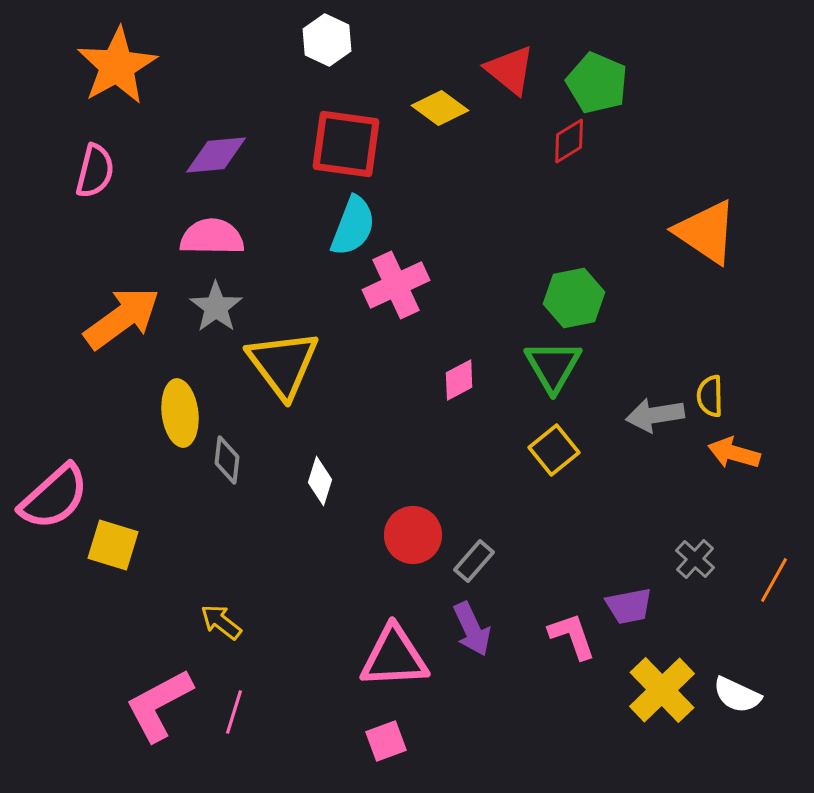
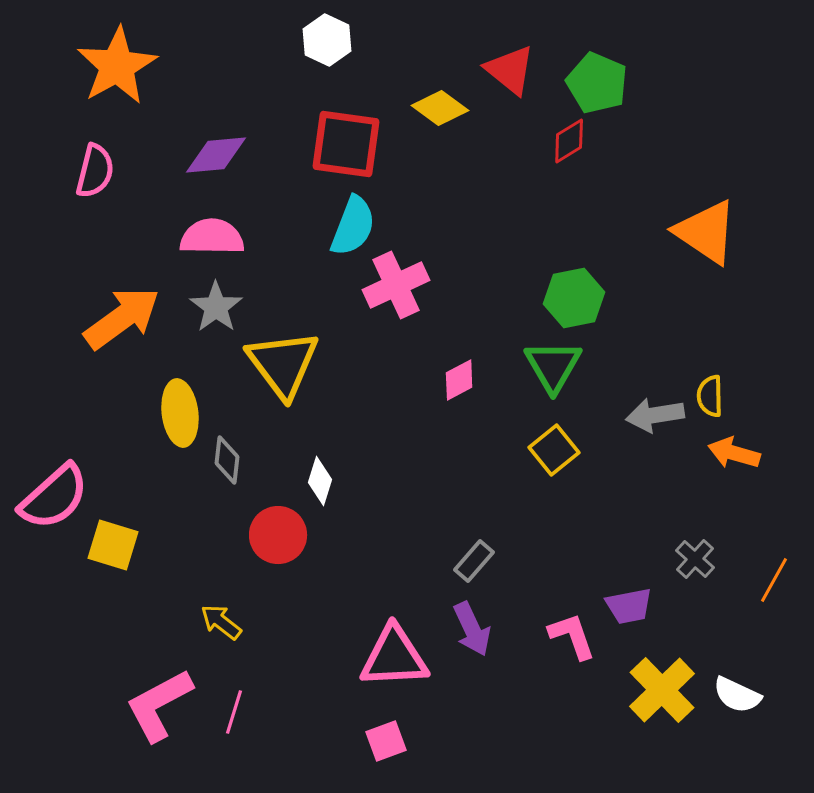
red circle at (413, 535): moved 135 px left
